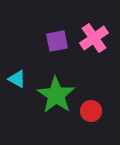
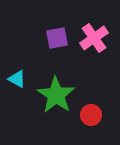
purple square: moved 3 px up
red circle: moved 4 px down
